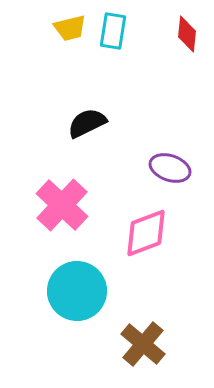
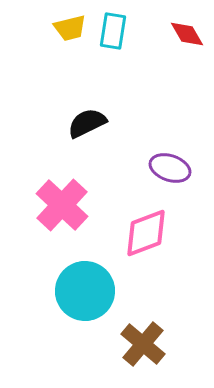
red diamond: rotated 36 degrees counterclockwise
cyan circle: moved 8 px right
